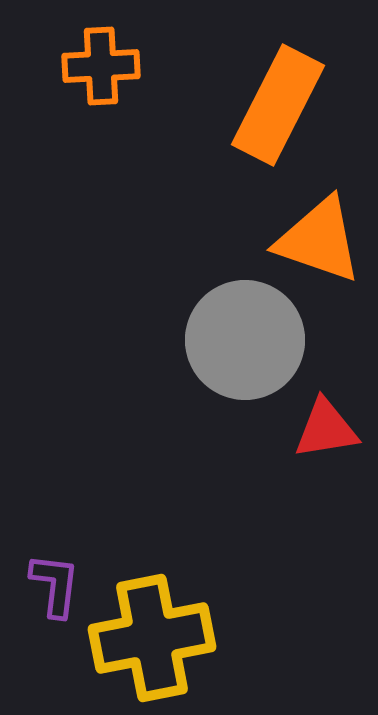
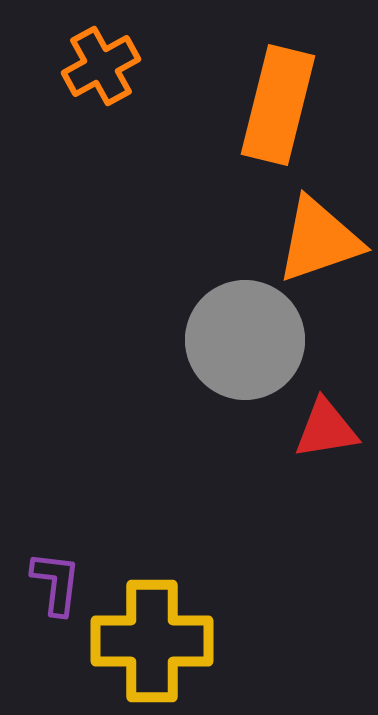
orange cross: rotated 26 degrees counterclockwise
orange rectangle: rotated 13 degrees counterclockwise
orange triangle: rotated 38 degrees counterclockwise
purple L-shape: moved 1 px right, 2 px up
yellow cross: moved 3 px down; rotated 11 degrees clockwise
